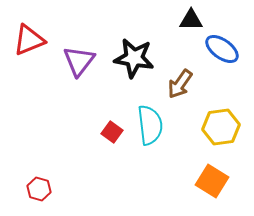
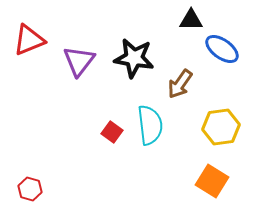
red hexagon: moved 9 px left
